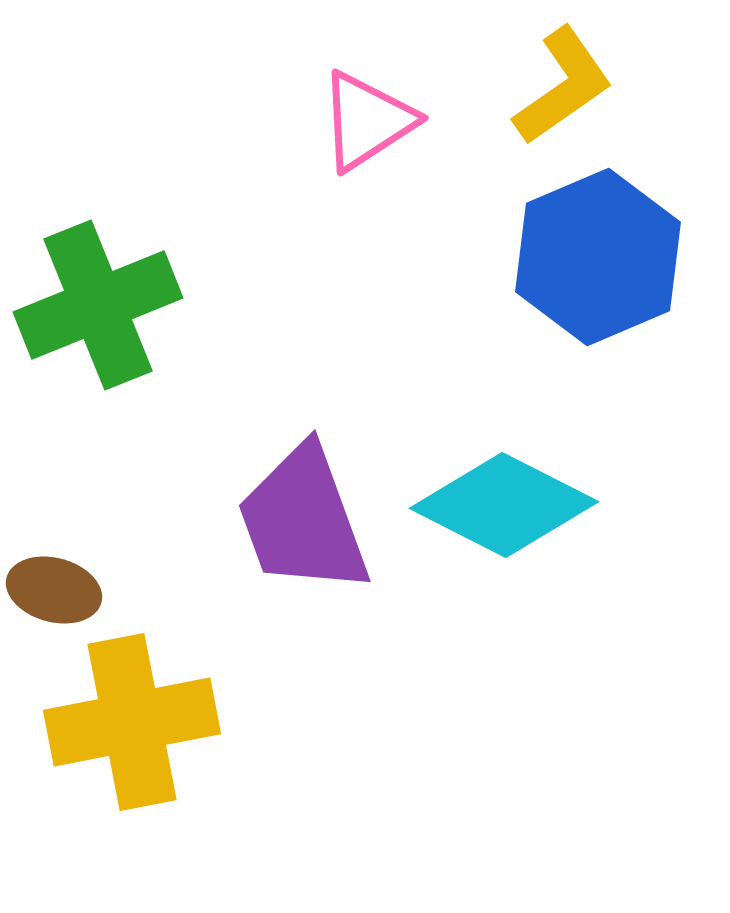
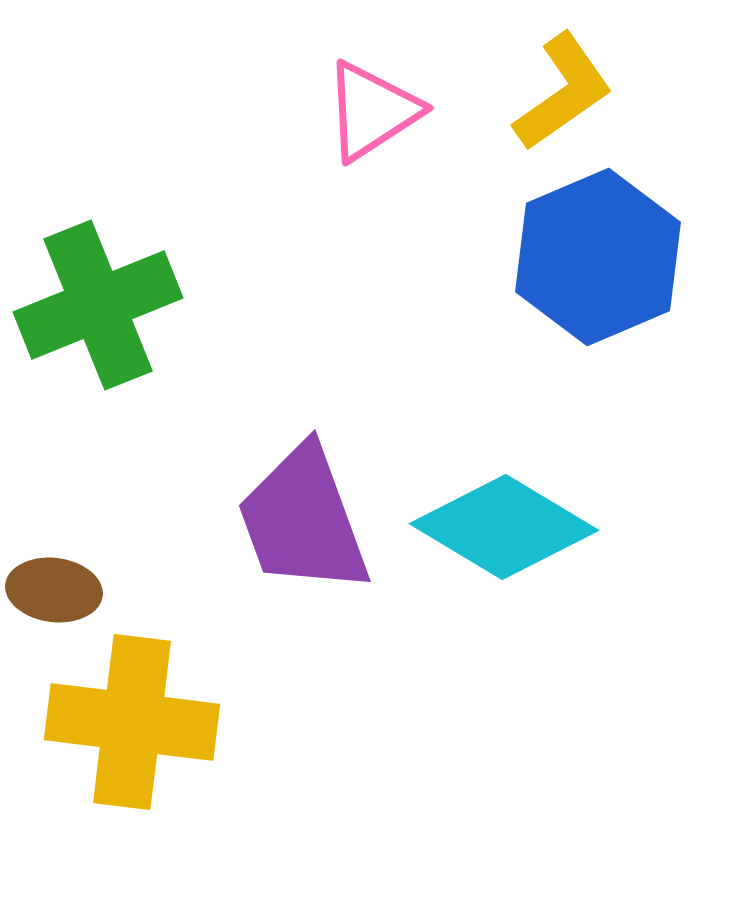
yellow L-shape: moved 6 px down
pink triangle: moved 5 px right, 10 px up
cyan diamond: moved 22 px down; rotated 4 degrees clockwise
brown ellipse: rotated 8 degrees counterclockwise
yellow cross: rotated 18 degrees clockwise
